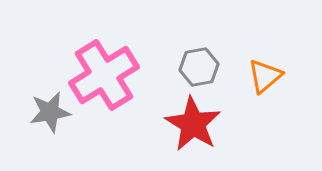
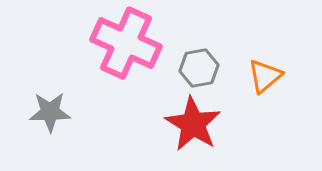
gray hexagon: moved 1 px down
pink cross: moved 22 px right, 32 px up; rotated 34 degrees counterclockwise
gray star: rotated 9 degrees clockwise
